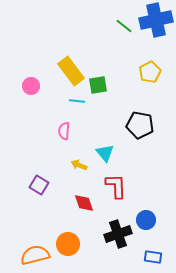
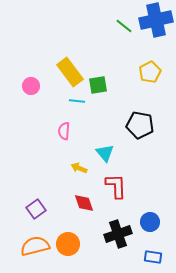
yellow rectangle: moved 1 px left, 1 px down
yellow arrow: moved 3 px down
purple square: moved 3 px left, 24 px down; rotated 24 degrees clockwise
blue circle: moved 4 px right, 2 px down
orange semicircle: moved 9 px up
